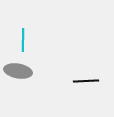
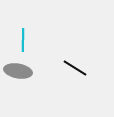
black line: moved 11 px left, 13 px up; rotated 35 degrees clockwise
